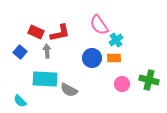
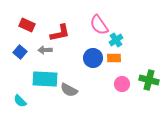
red rectangle: moved 9 px left, 7 px up
gray arrow: moved 2 px left, 1 px up; rotated 88 degrees counterclockwise
blue circle: moved 1 px right
